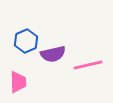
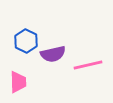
blue hexagon: rotated 10 degrees counterclockwise
